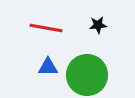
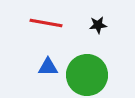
red line: moved 5 px up
